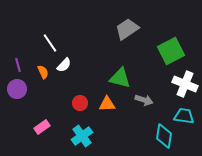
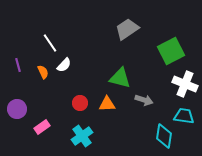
purple circle: moved 20 px down
